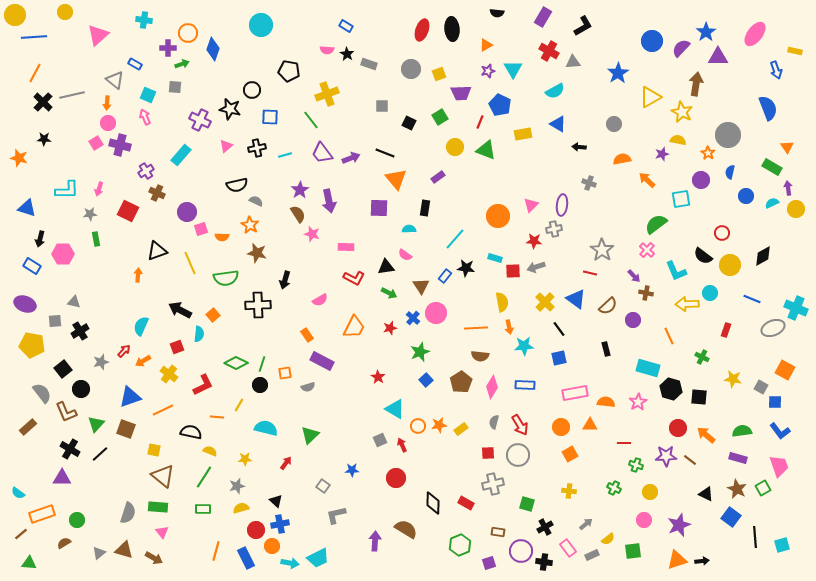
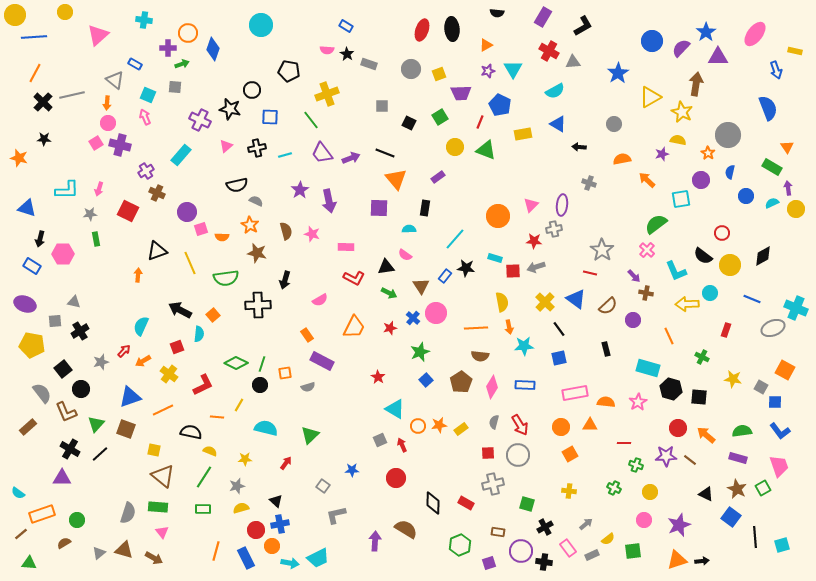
brown semicircle at (298, 214): moved 12 px left, 17 px down; rotated 18 degrees clockwise
